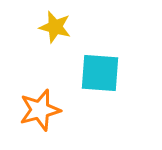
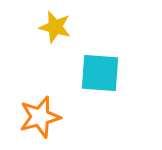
orange star: moved 7 px down
